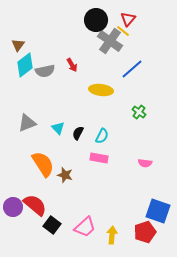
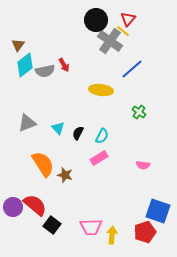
red arrow: moved 8 px left
pink rectangle: rotated 42 degrees counterclockwise
pink semicircle: moved 2 px left, 2 px down
pink trapezoid: moved 6 px right; rotated 40 degrees clockwise
